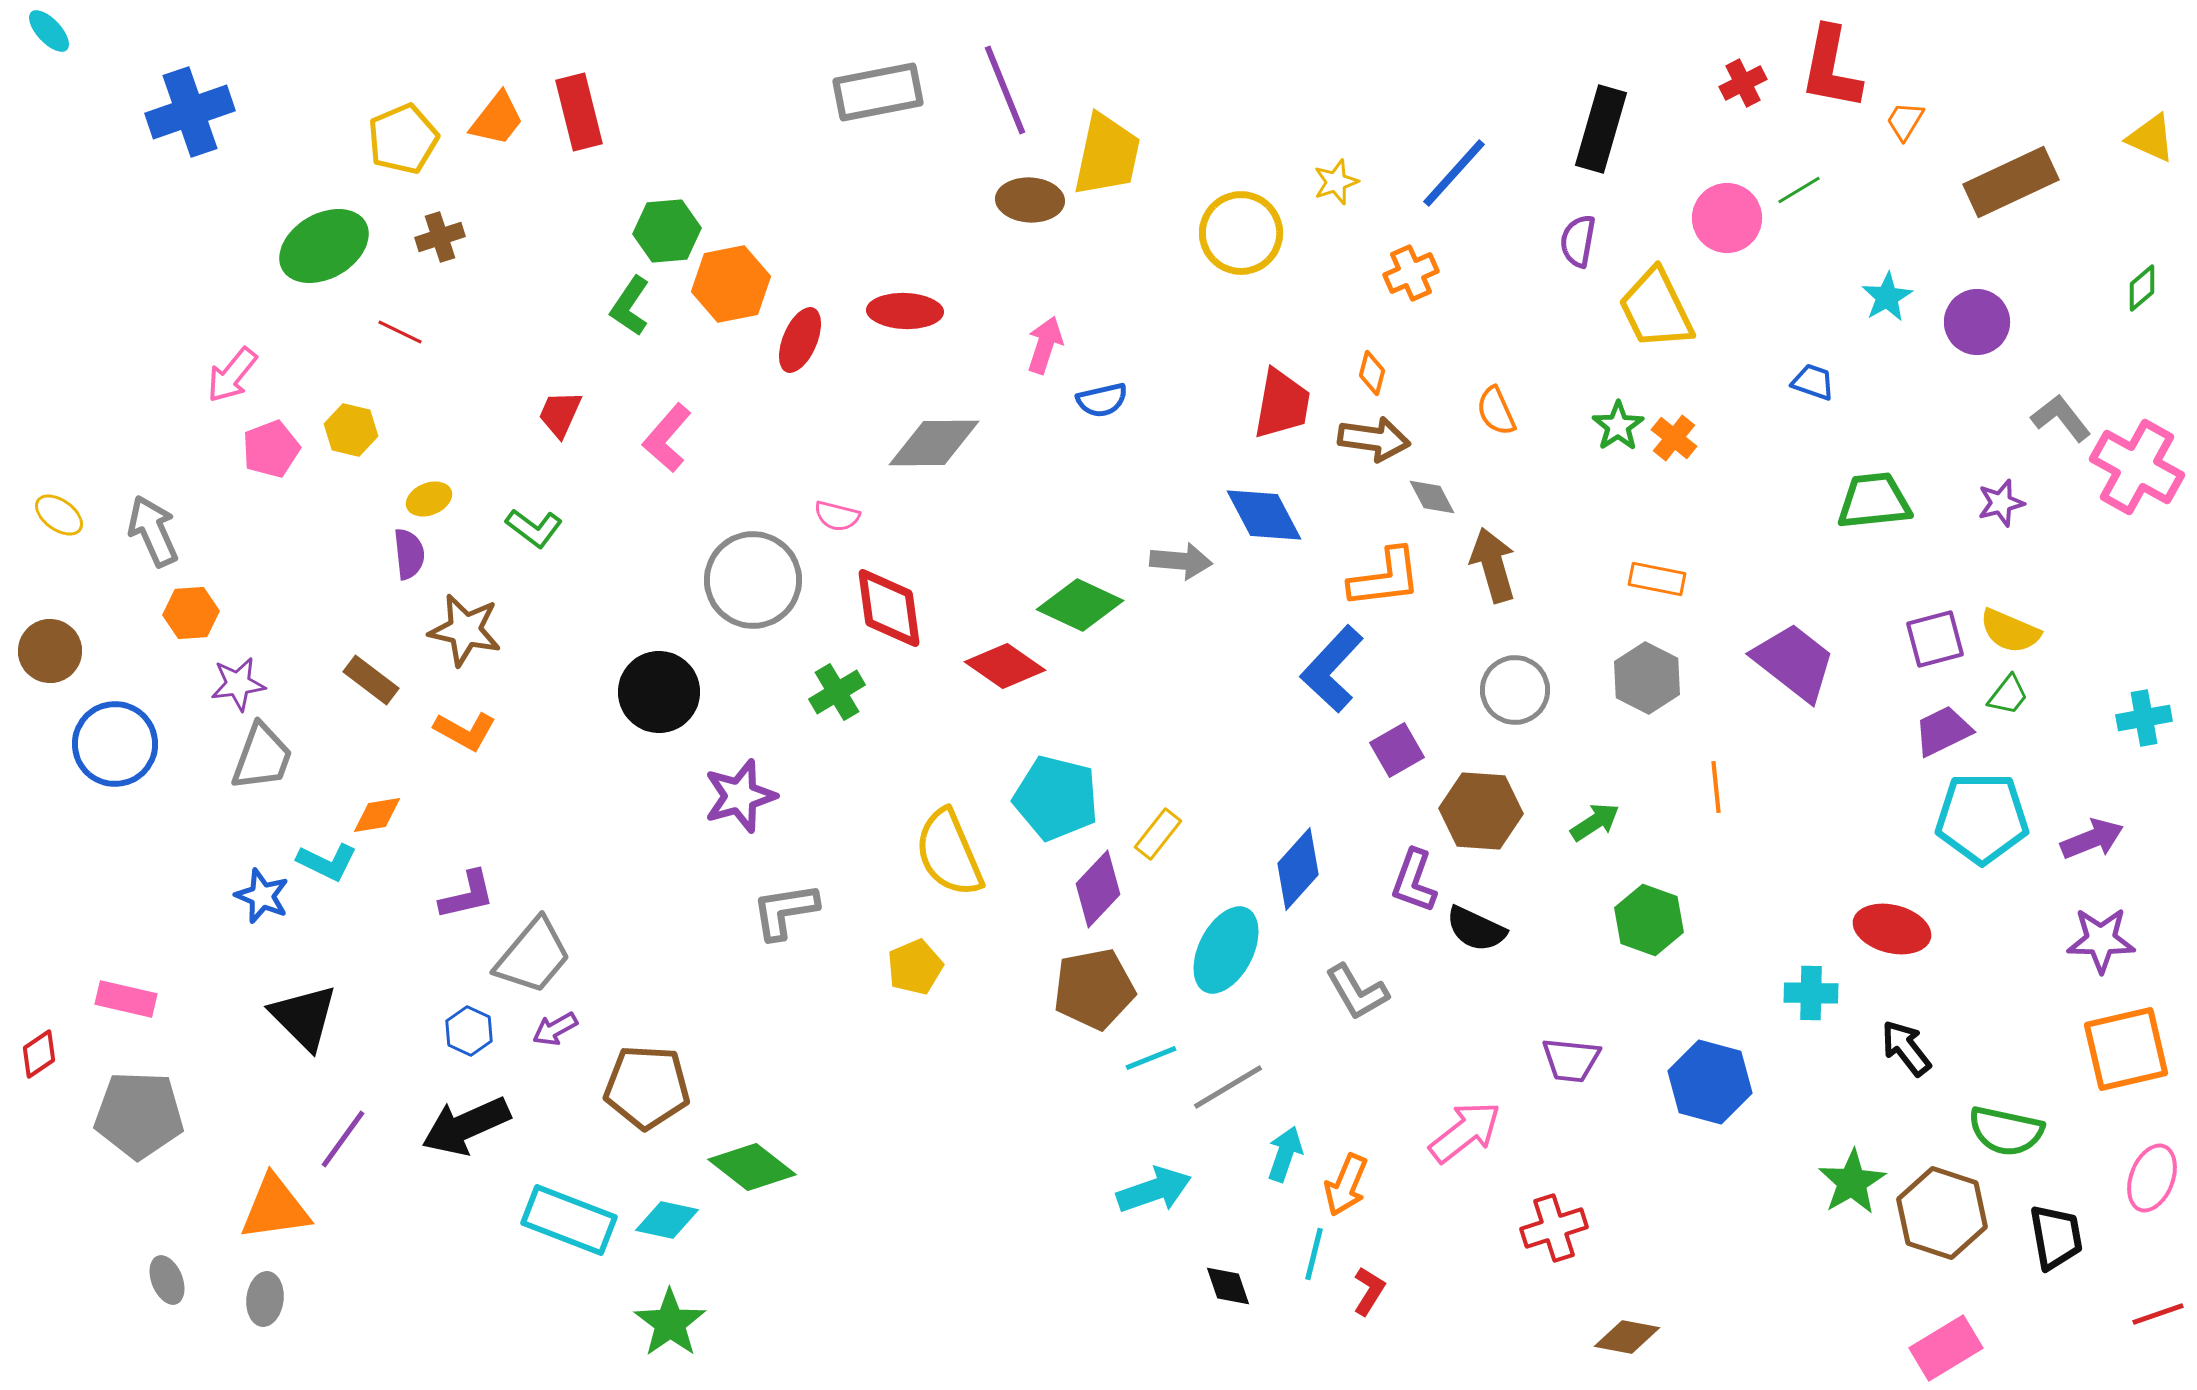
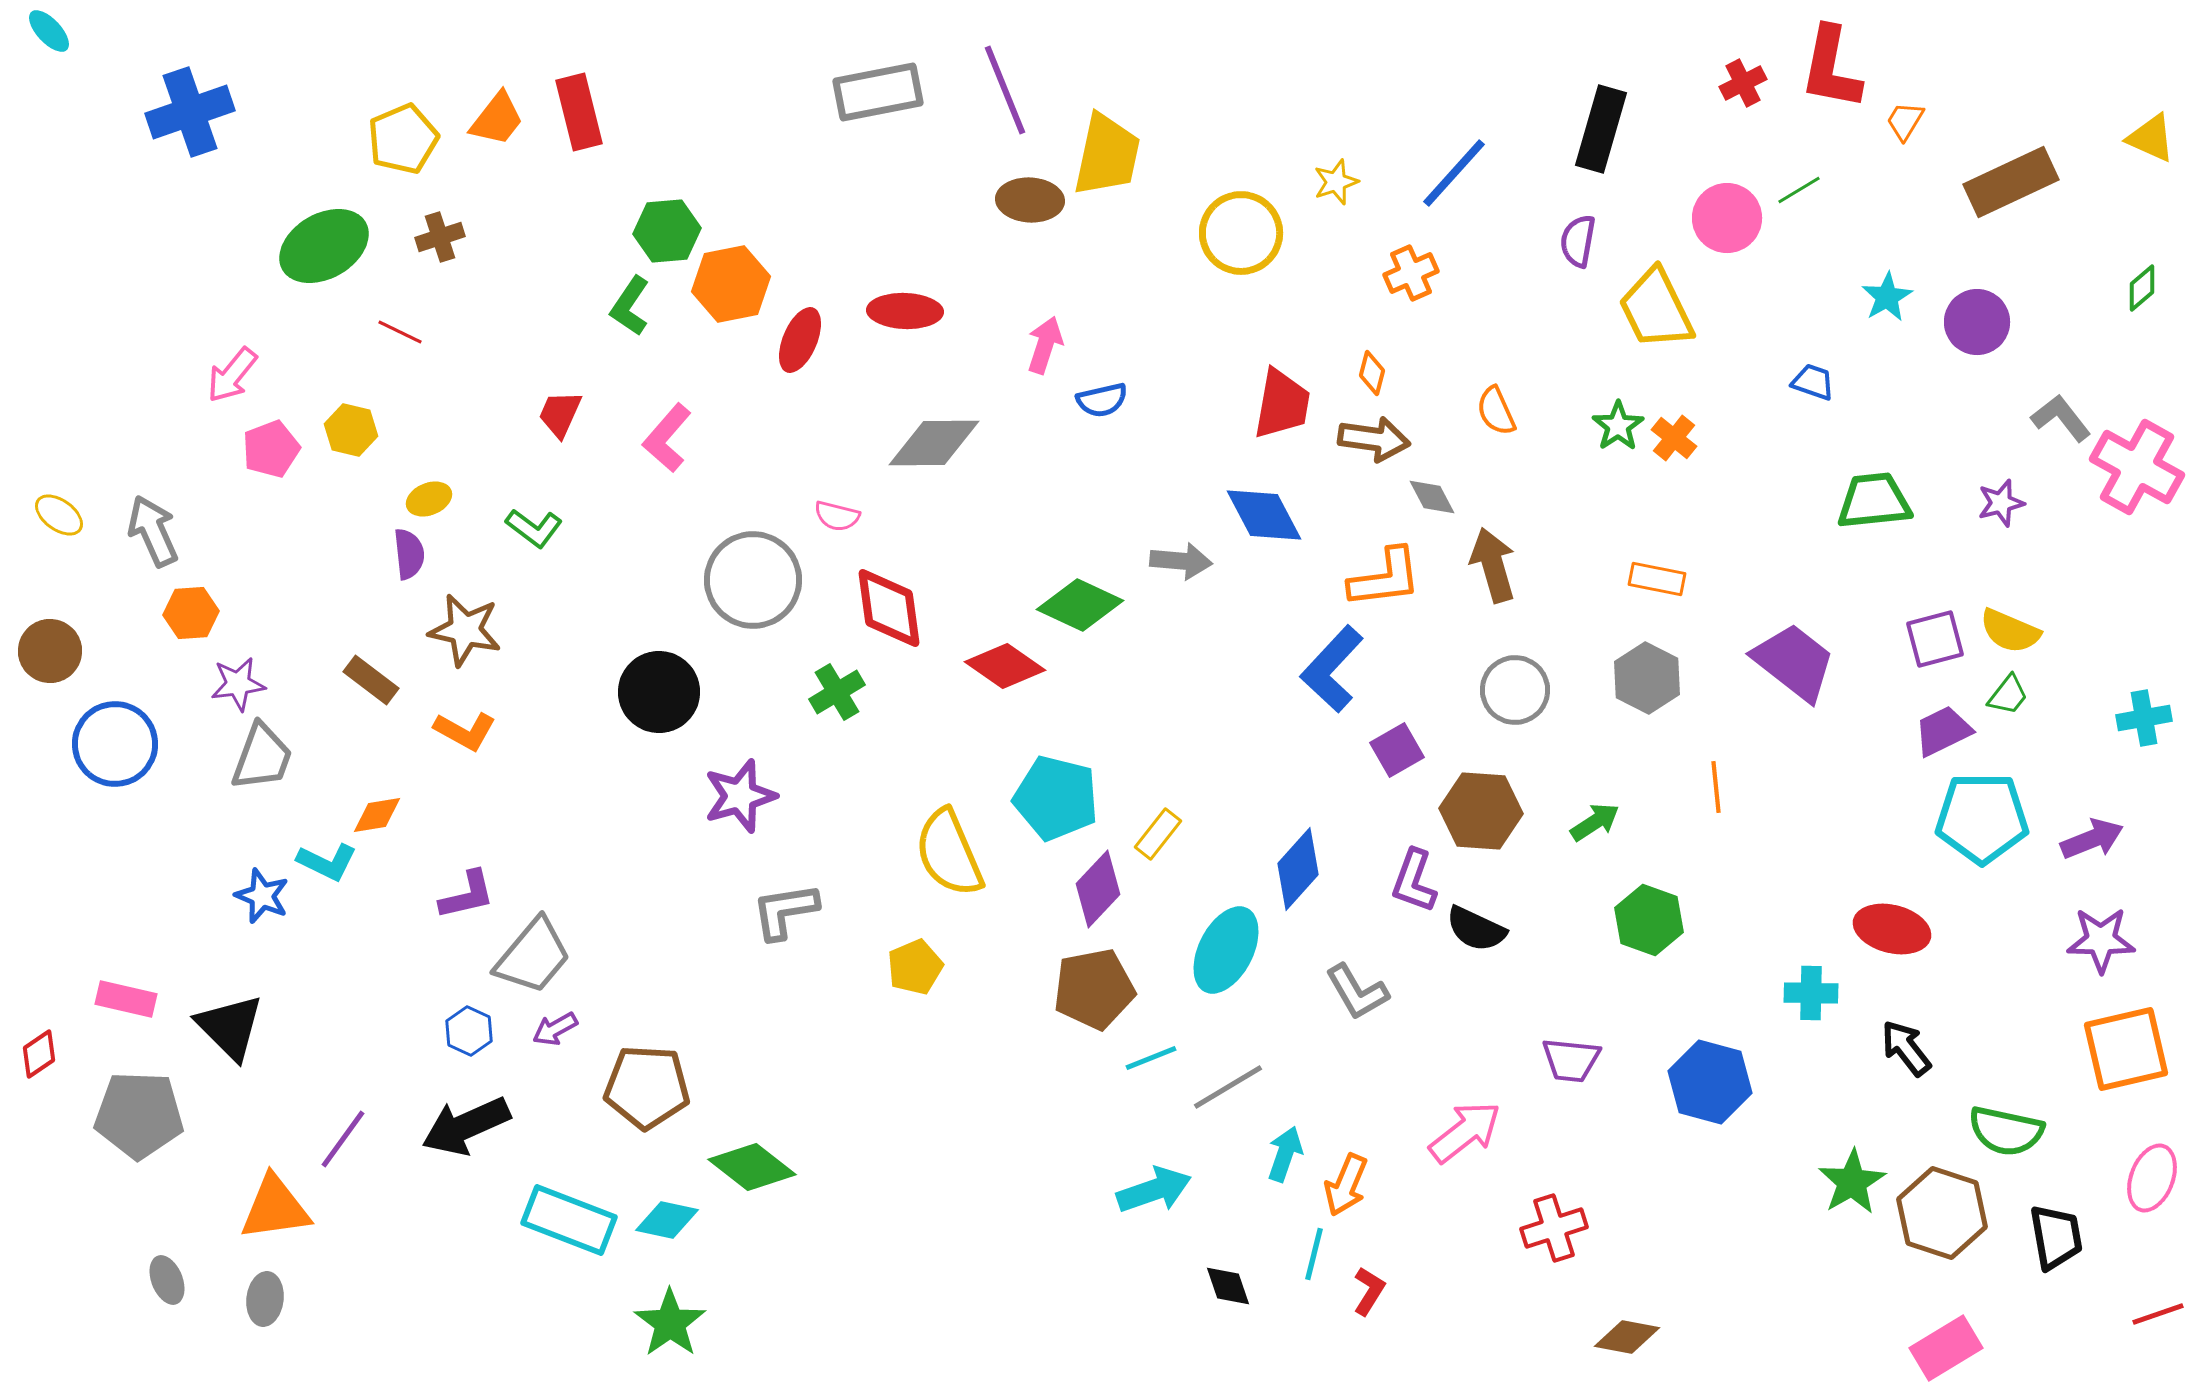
black triangle at (304, 1017): moved 74 px left, 10 px down
